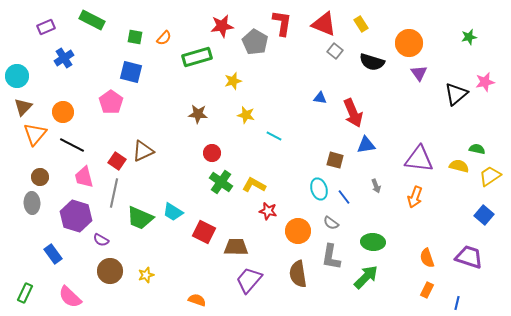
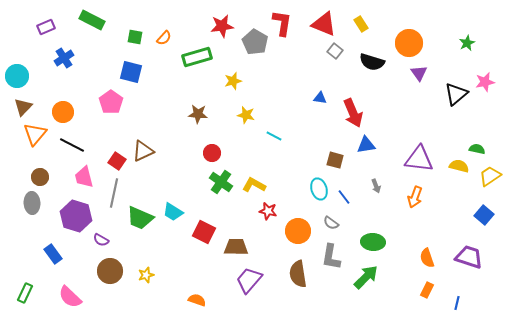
green star at (469, 37): moved 2 px left, 6 px down; rotated 14 degrees counterclockwise
